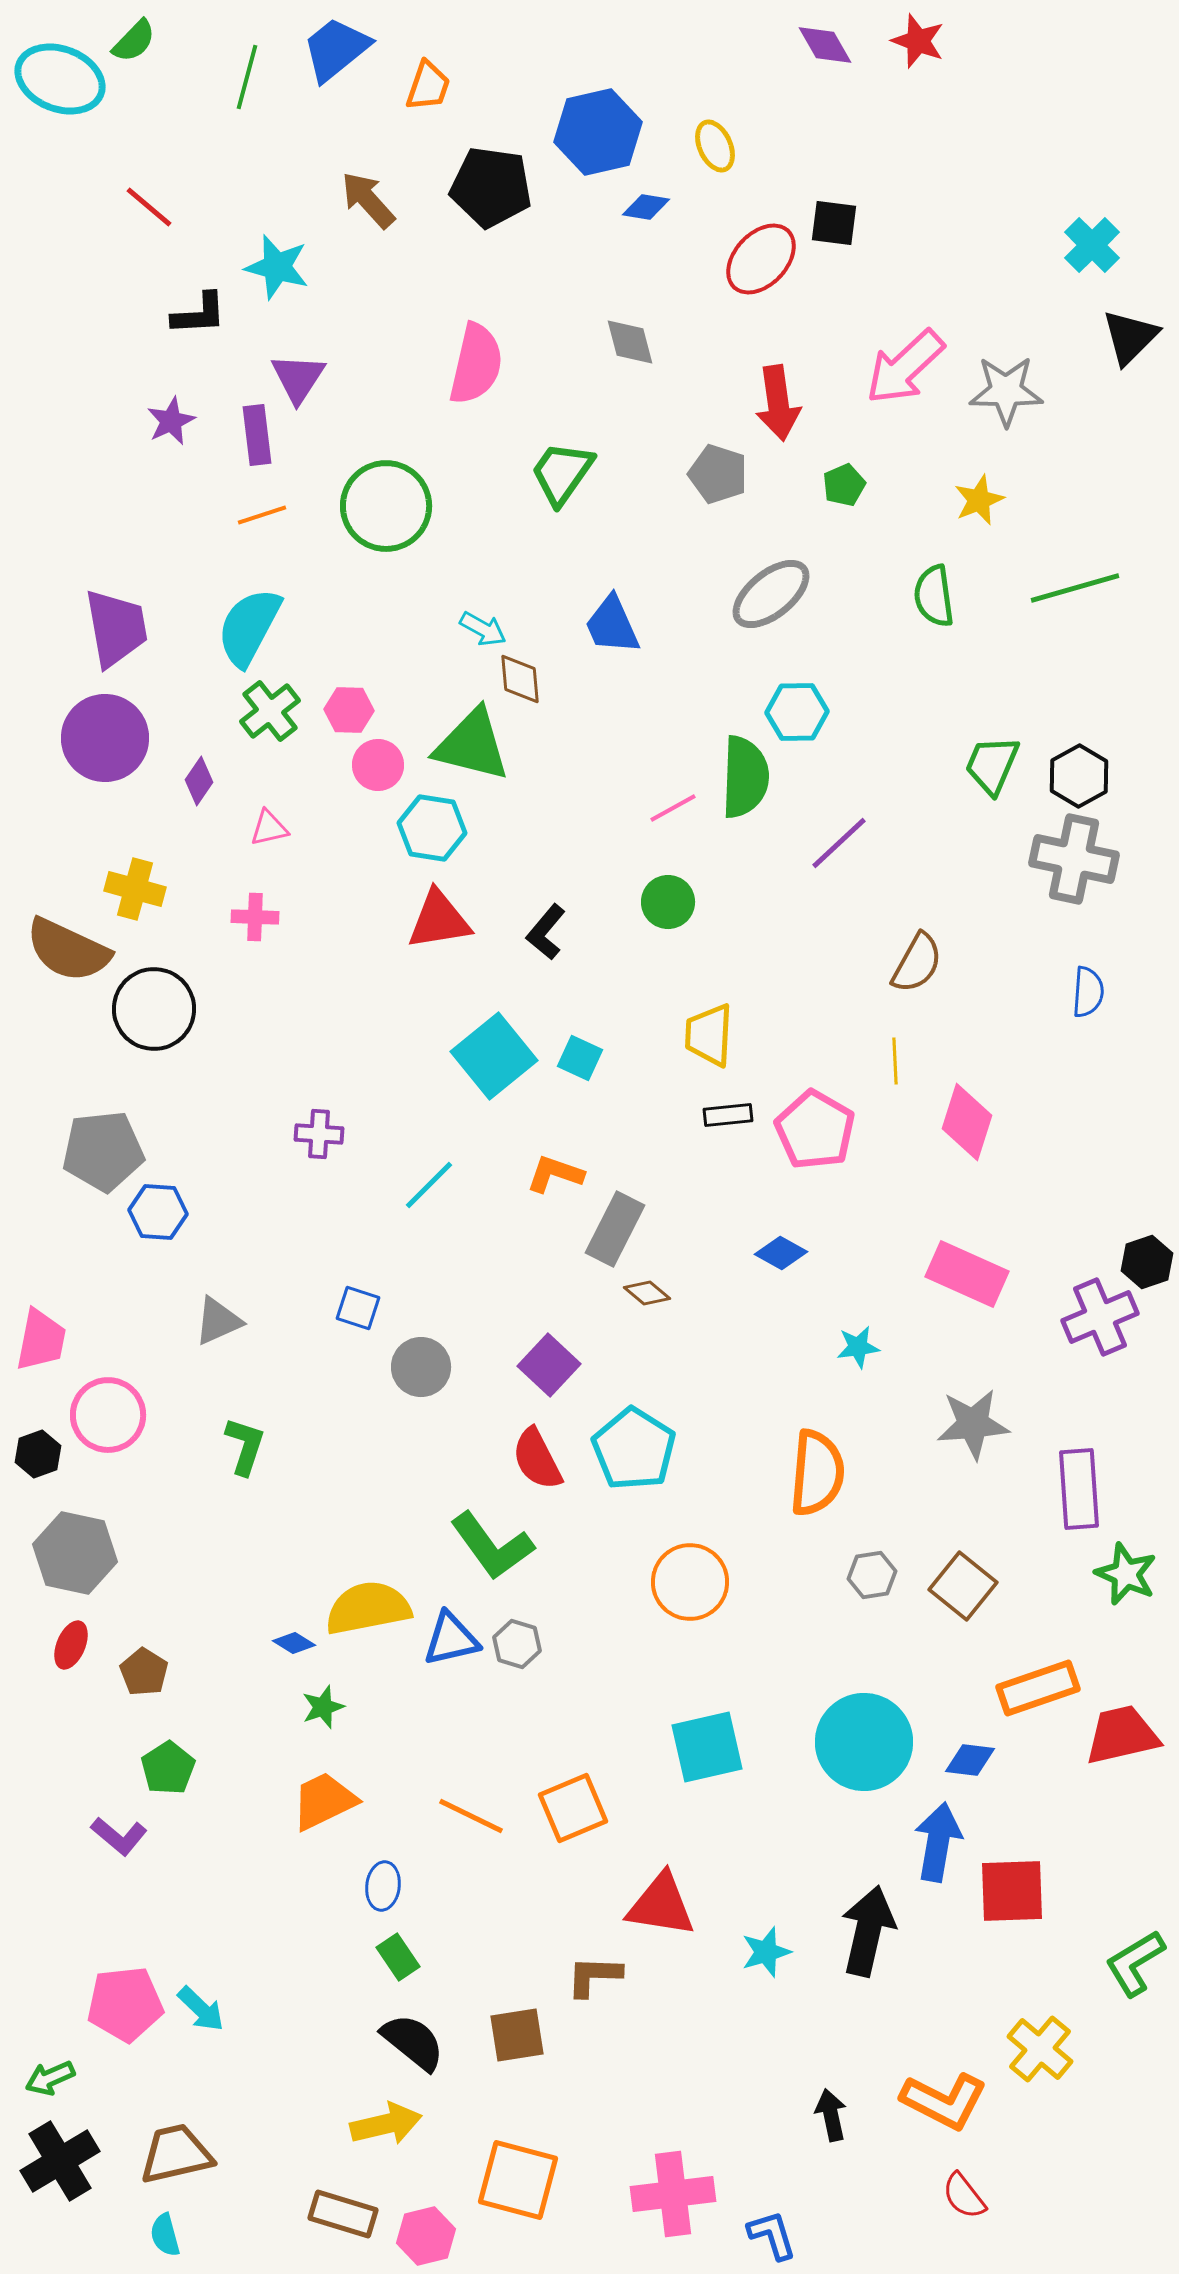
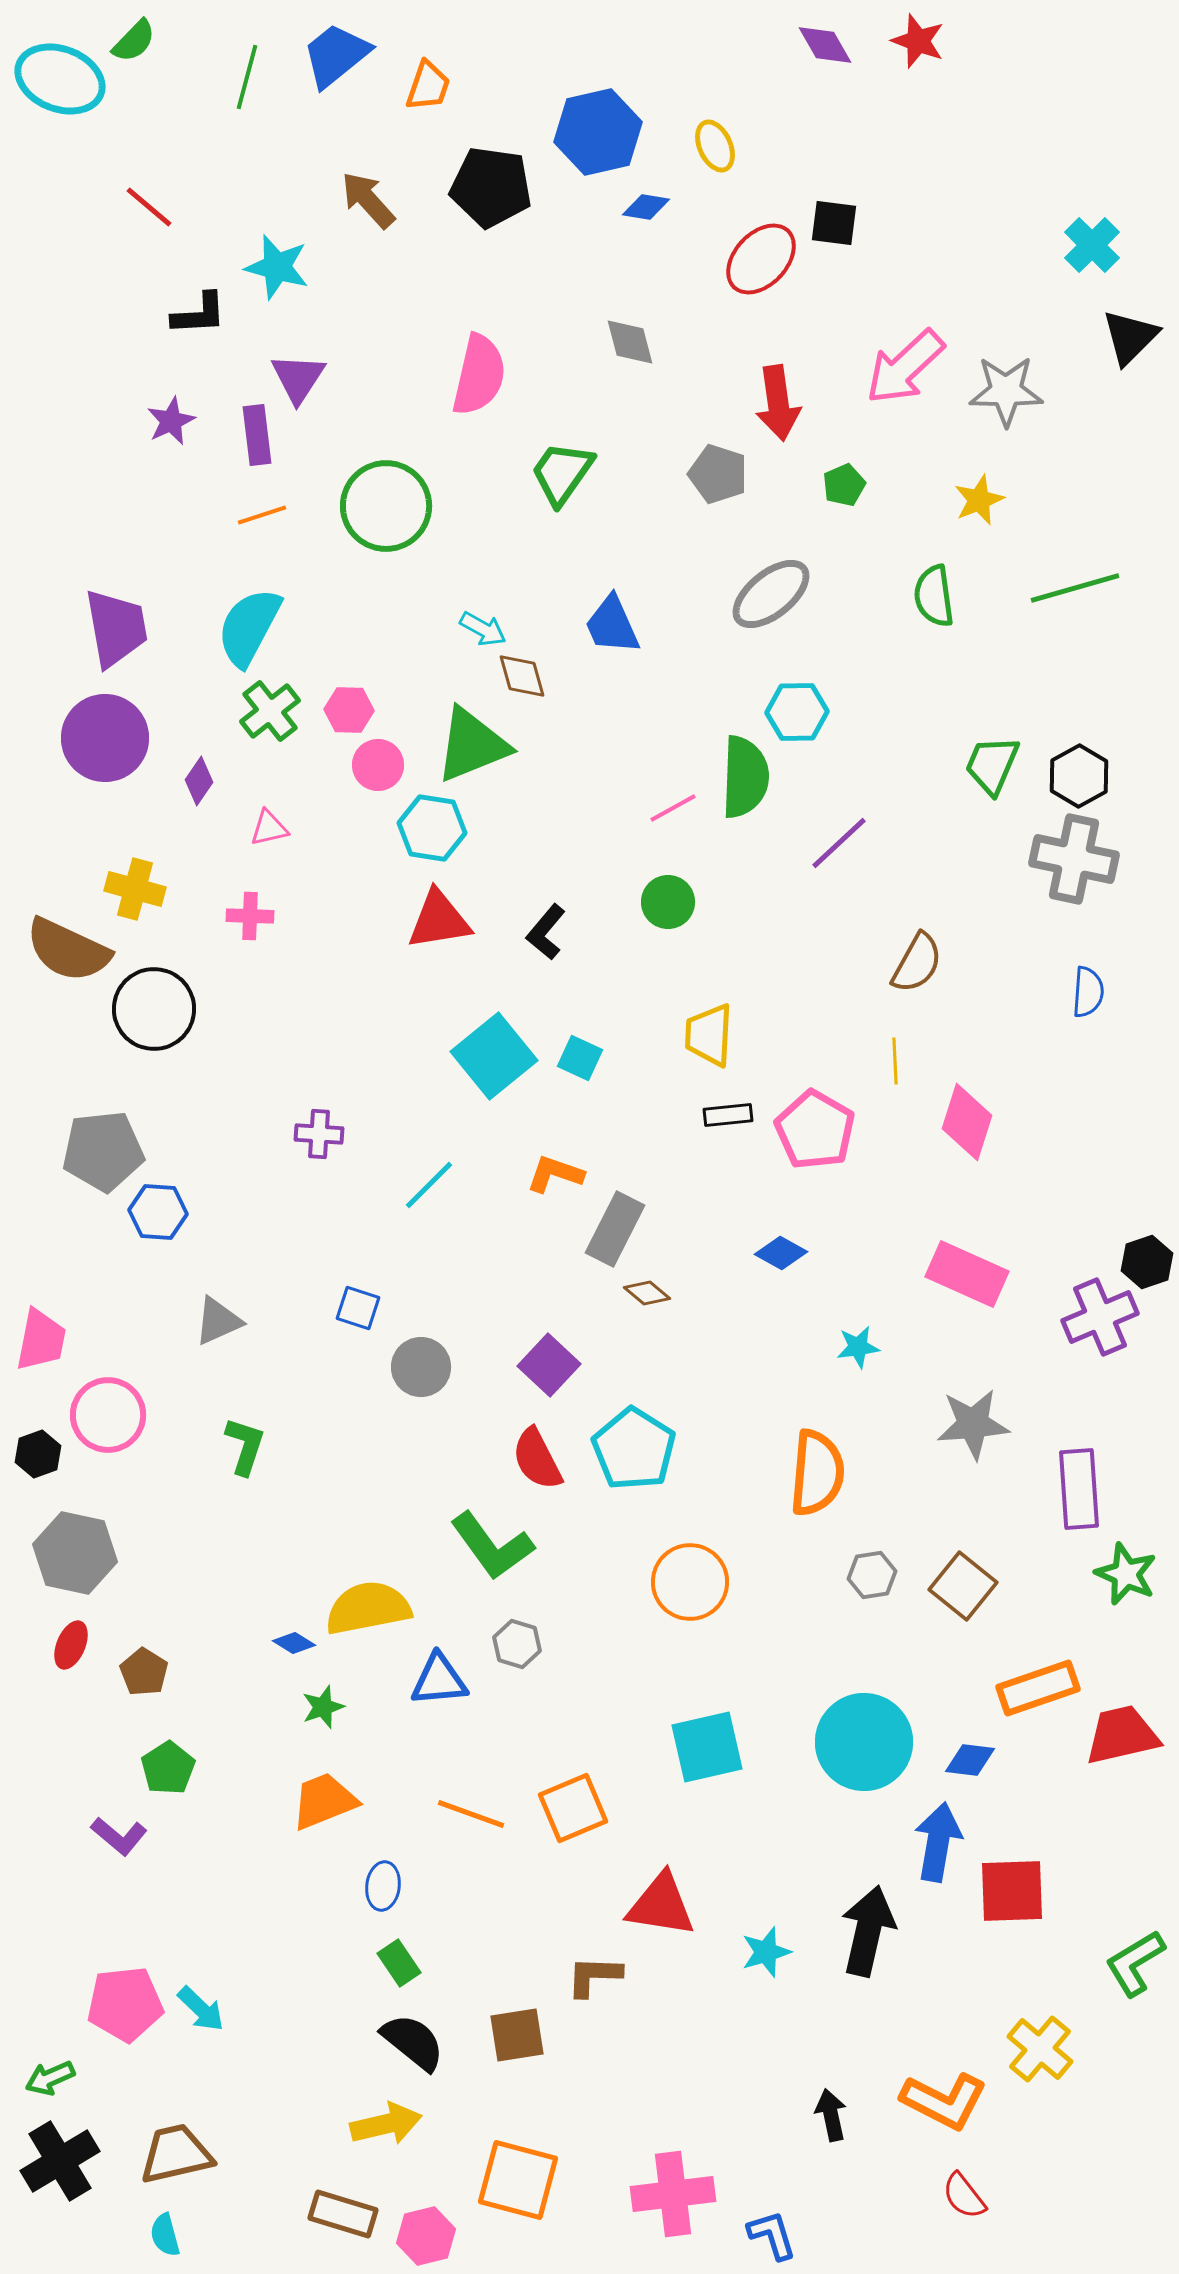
blue trapezoid at (336, 49): moved 6 px down
pink semicircle at (476, 364): moved 3 px right, 11 px down
brown diamond at (520, 679): moved 2 px right, 3 px up; rotated 10 degrees counterclockwise
green triangle at (472, 745): rotated 36 degrees counterclockwise
pink cross at (255, 917): moved 5 px left, 1 px up
blue triangle at (451, 1639): moved 12 px left, 41 px down; rotated 8 degrees clockwise
orange trapezoid at (324, 1801): rotated 4 degrees clockwise
orange line at (471, 1816): moved 2 px up; rotated 6 degrees counterclockwise
green rectangle at (398, 1957): moved 1 px right, 6 px down
